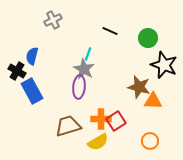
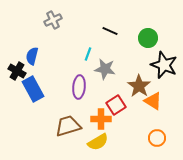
gray star: moved 21 px right; rotated 20 degrees counterclockwise
brown star: moved 1 px up; rotated 20 degrees clockwise
blue rectangle: moved 1 px right, 2 px up
orange triangle: rotated 30 degrees clockwise
red square: moved 16 px up
orange circle: moved 7 px right, 3 px up
